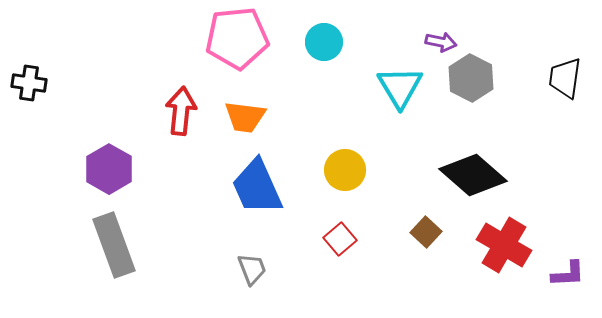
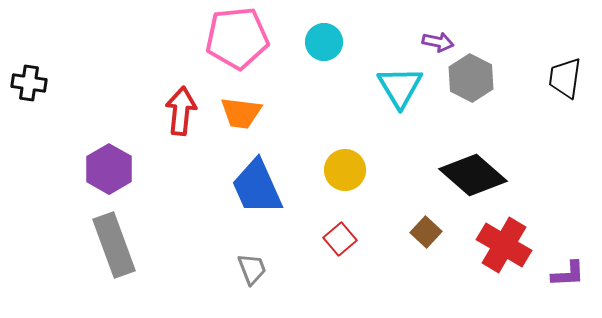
purple arrow: moved 3 px left
orange trapezoid: moved 4 px left, 4 px up
